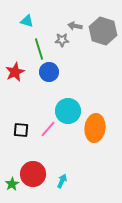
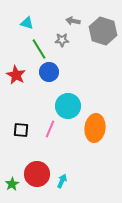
cyan triangle: moved 2 px down
gray arrow: moved 2 px left, 5 px up
green line: rotated 15 degrees counterclockwise
red star: moved 1 px right, 3 px down; rotated 18 degrees counterclockwise
cyan circle: moved 5 px up
pink line: moved 2 px right; rotated 18 degrees counterclockwise
red circle: moved 4 px right
